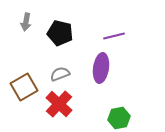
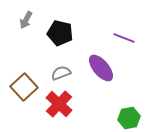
gray arrow: moved 2 px up; rotated 18 degrees clockwise
purple line: moved 10 px right, 2 px down; rotated 35 degrees clockwise
purple ellipse: rotated 48 degrees counterclockwise
gray semicircle: moved 1 px right, 1 px up
brown square: rotated 12 degrees counterclockwise
green hexagon: moved 10 px right
